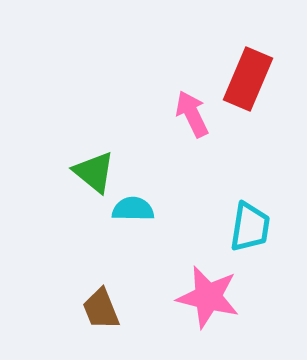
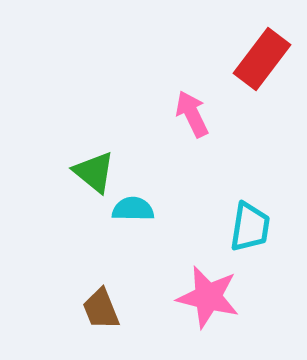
red rectangle: moved 14 px right, 20 px up; rotated 14 degrees clockwise
